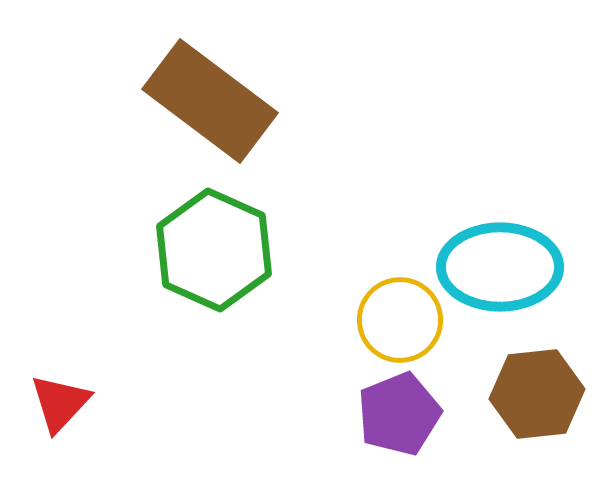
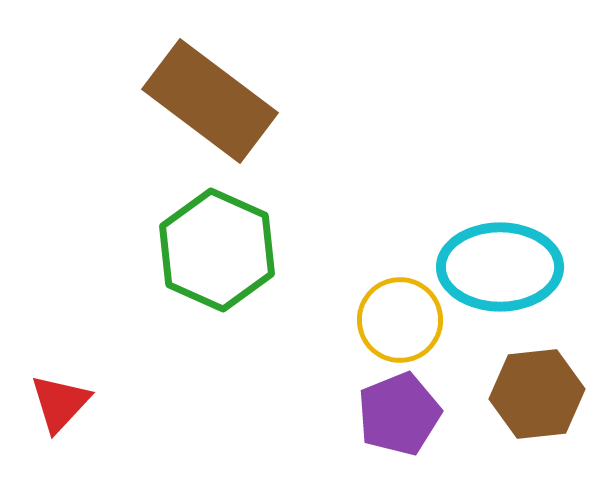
green hexagon: moved 3 px right
